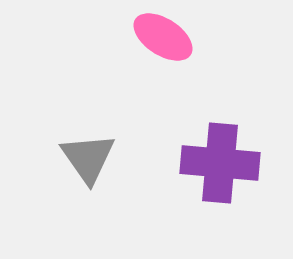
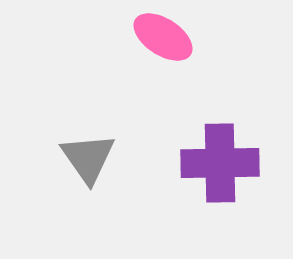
purple cross: rotated 6 degrees counterclockwise
